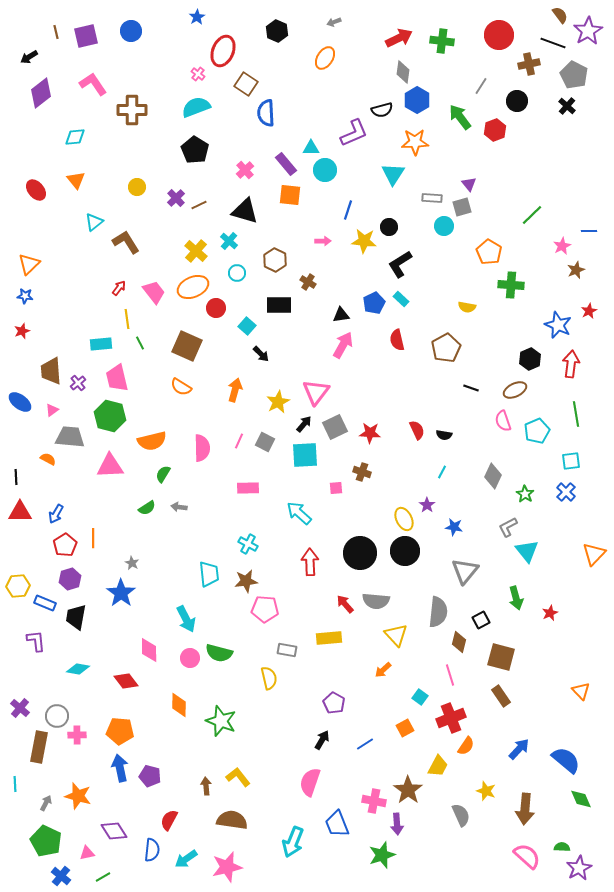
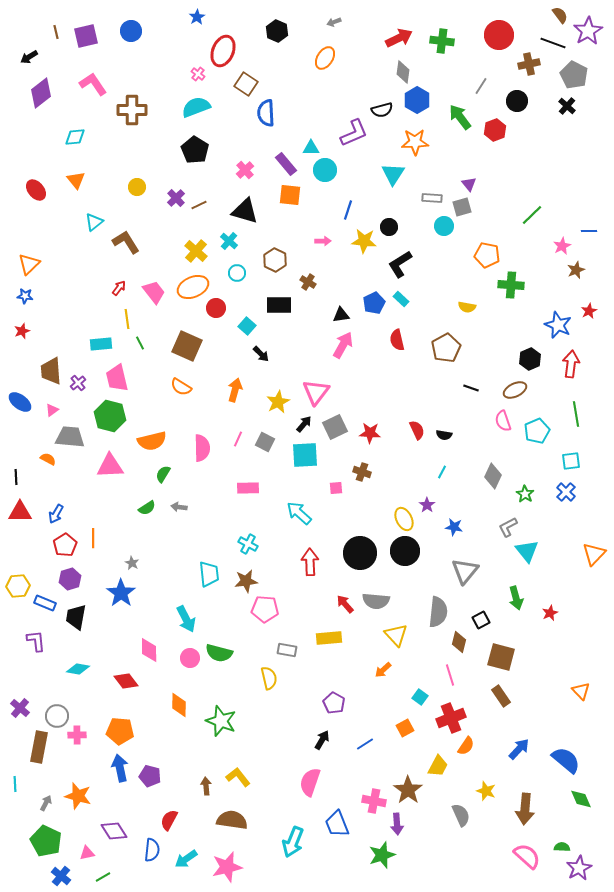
orange pentagon at (489, 252): moved 2 px left, 3 px down; rotated 20 degrees counterclockwise
pink line at (239, 441): moved 1 px left, 2 px up
